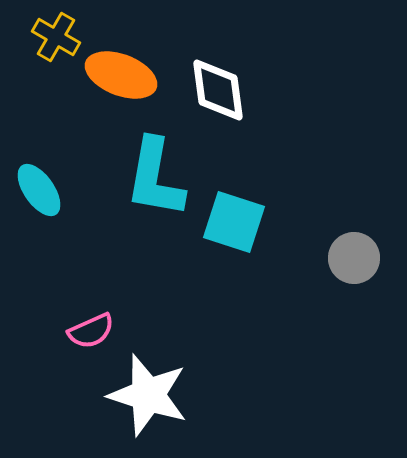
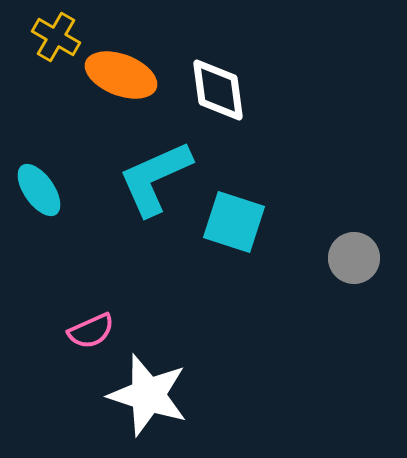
cyan L-shape: rotated 56 degrees clockwise
